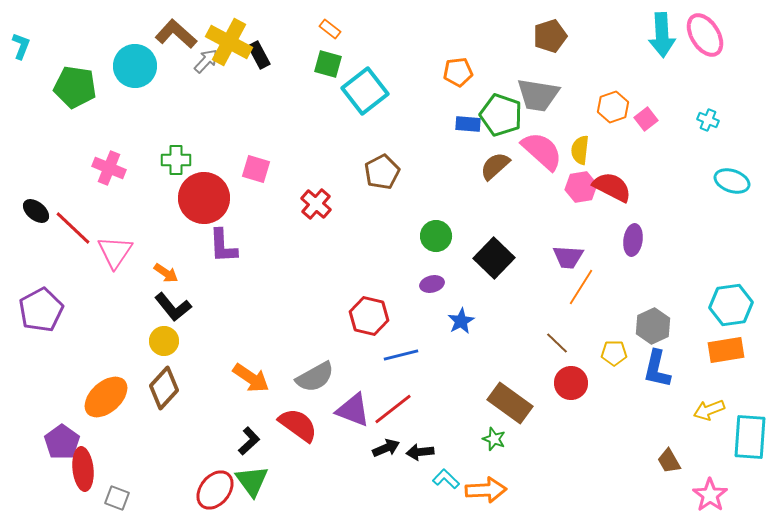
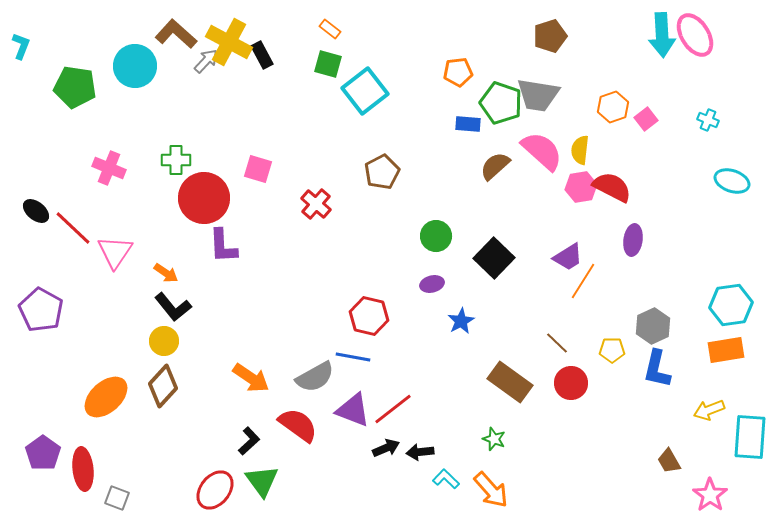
pink ellipse at (705, 35): moved 10 px left
black rectangle at (259, 55): moved 3 px right
green pentagon at (501, 115): moved 12 px up
pink square at (256, 169): moved 2 px right
purple trapezoid at (568, 257): rotated 36 degrees counterclockwise
orange line at (581, 287): moved 2 px right, 6 px up
purple pentagon at (41, 310): rotated 15 degrees counterclockwise
yellow pentagon at (614, 353): moved 2 px left, 3 px up
blue line at (401, 355): moved 48 px left, 2 px down; rotated 24 degrees clockwise
brown diamond at (164, 388): moved 1 px left, 2 px up
brown rectangle at (510, 403): moved 21 px up
purple pentagon at (62, 442): moved 19 px left, 11 px down
green triangle at (252, 481): moved 10 px right
orange arrow at (486, 490): moved 5 px right; rotated 51 degrees clockwise
